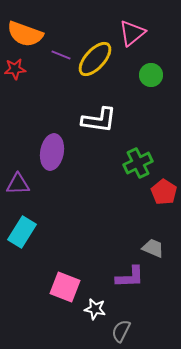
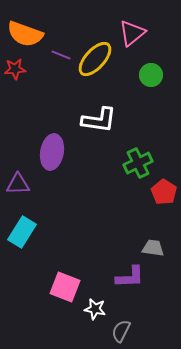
gray trapezoid: rotated 15 degrees counterclockwise
